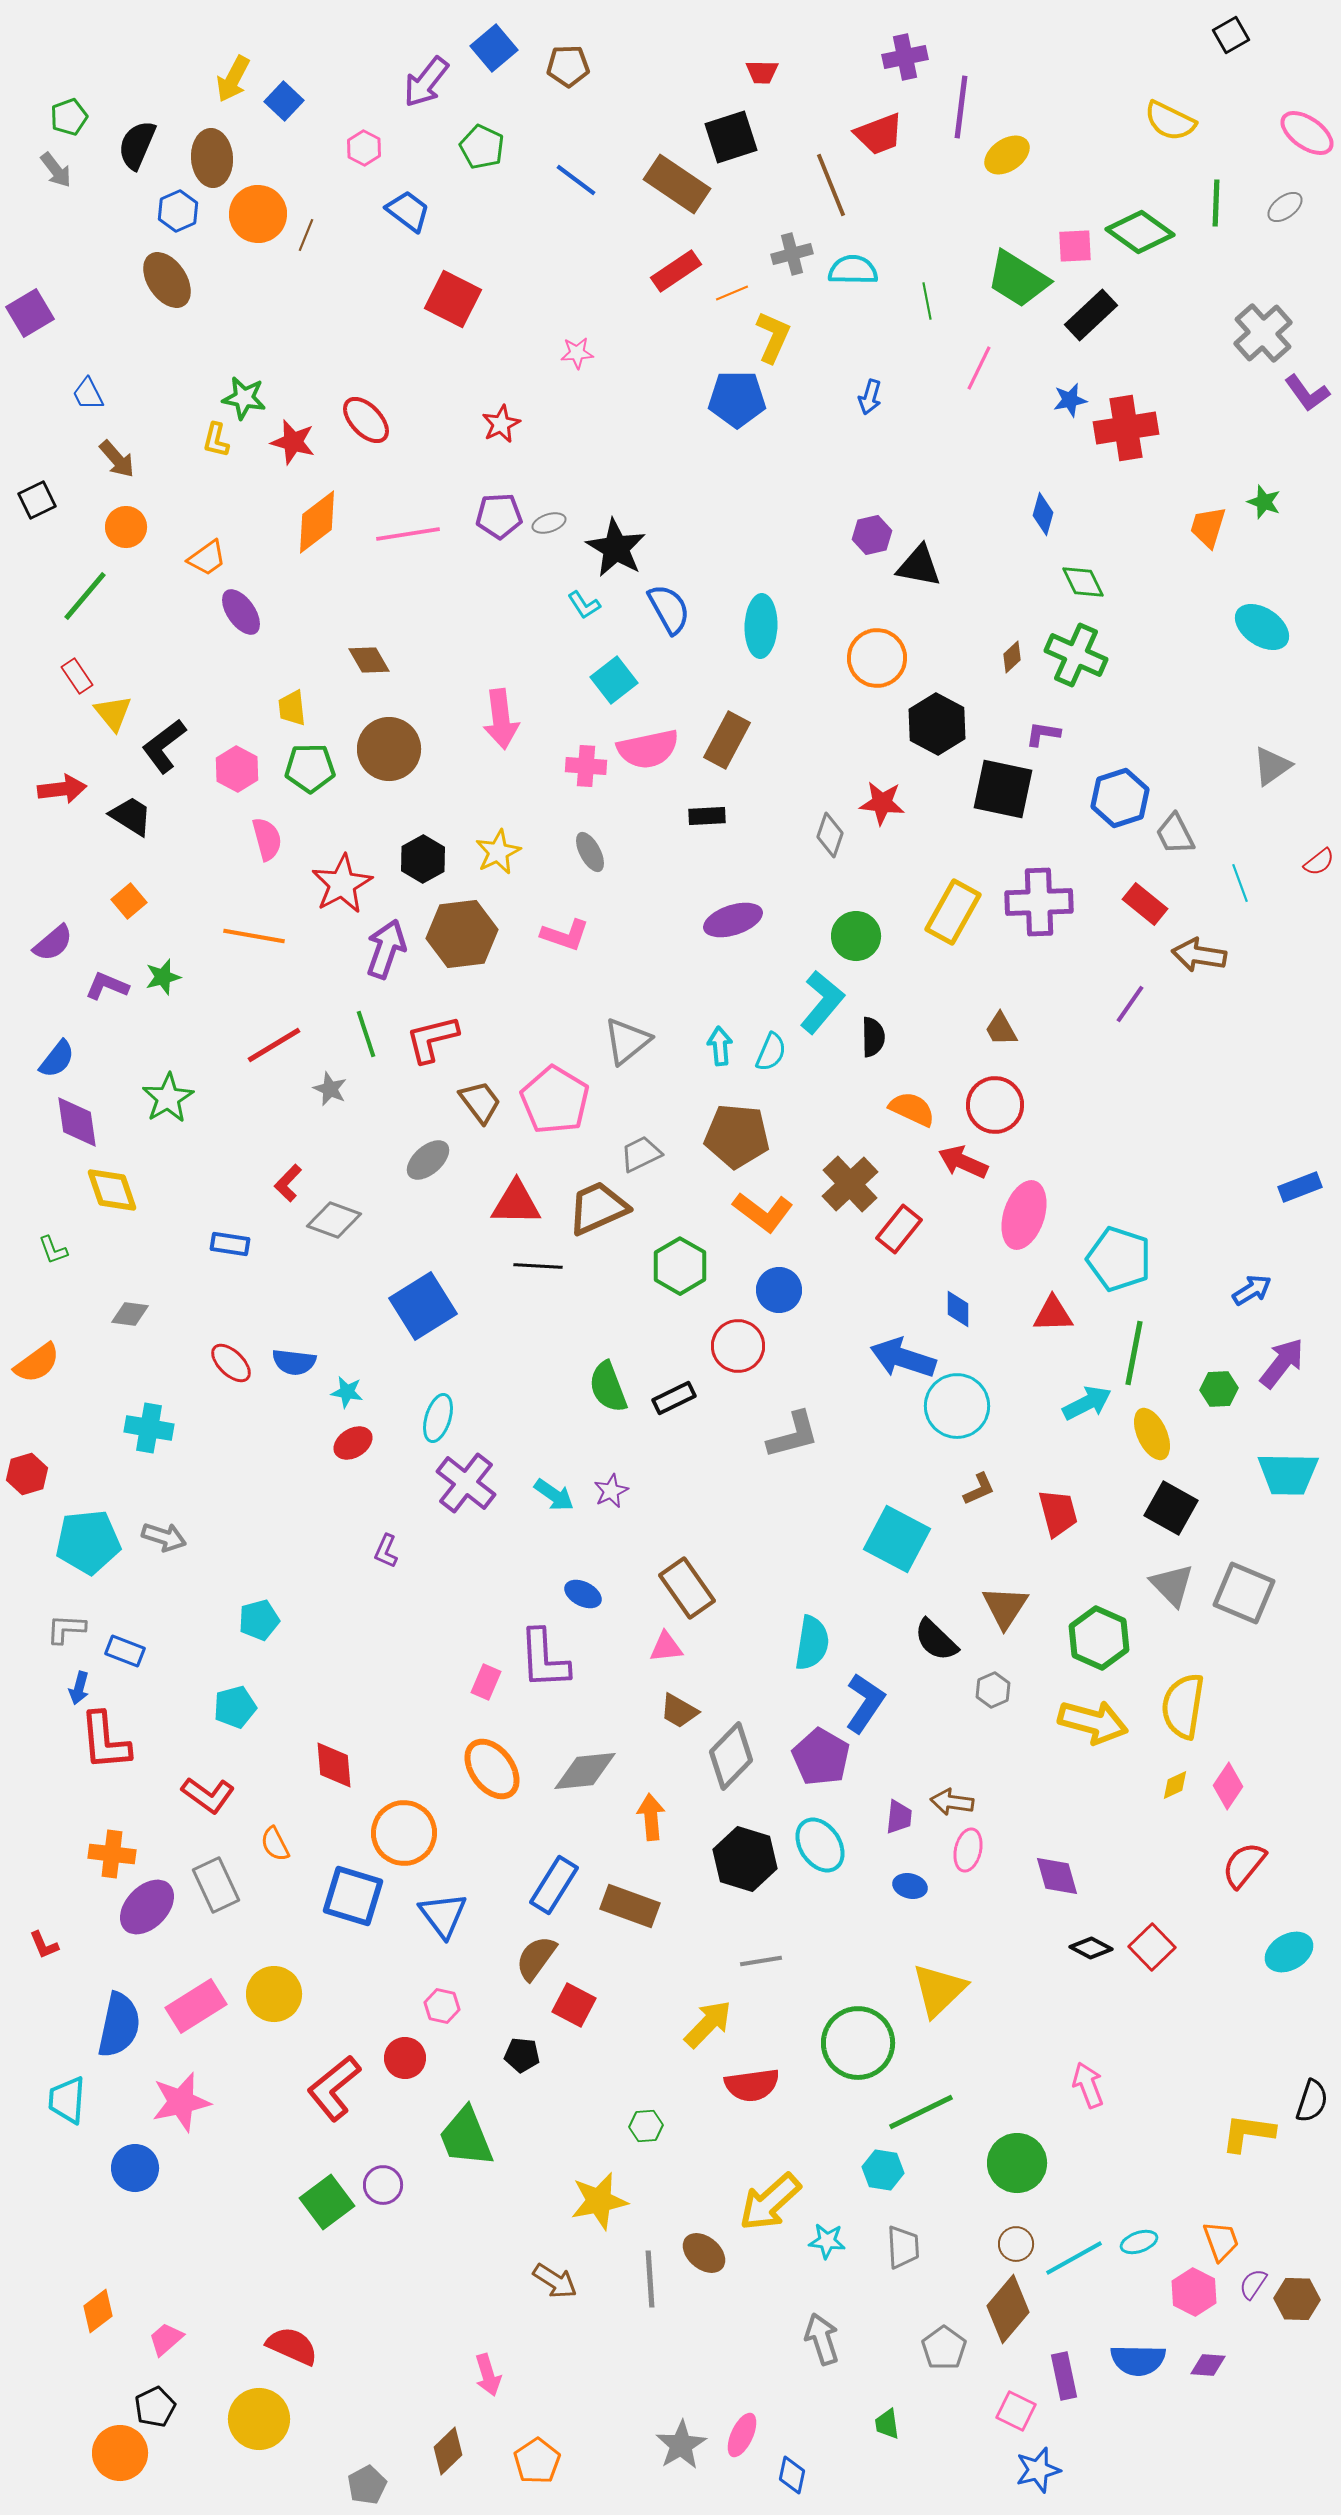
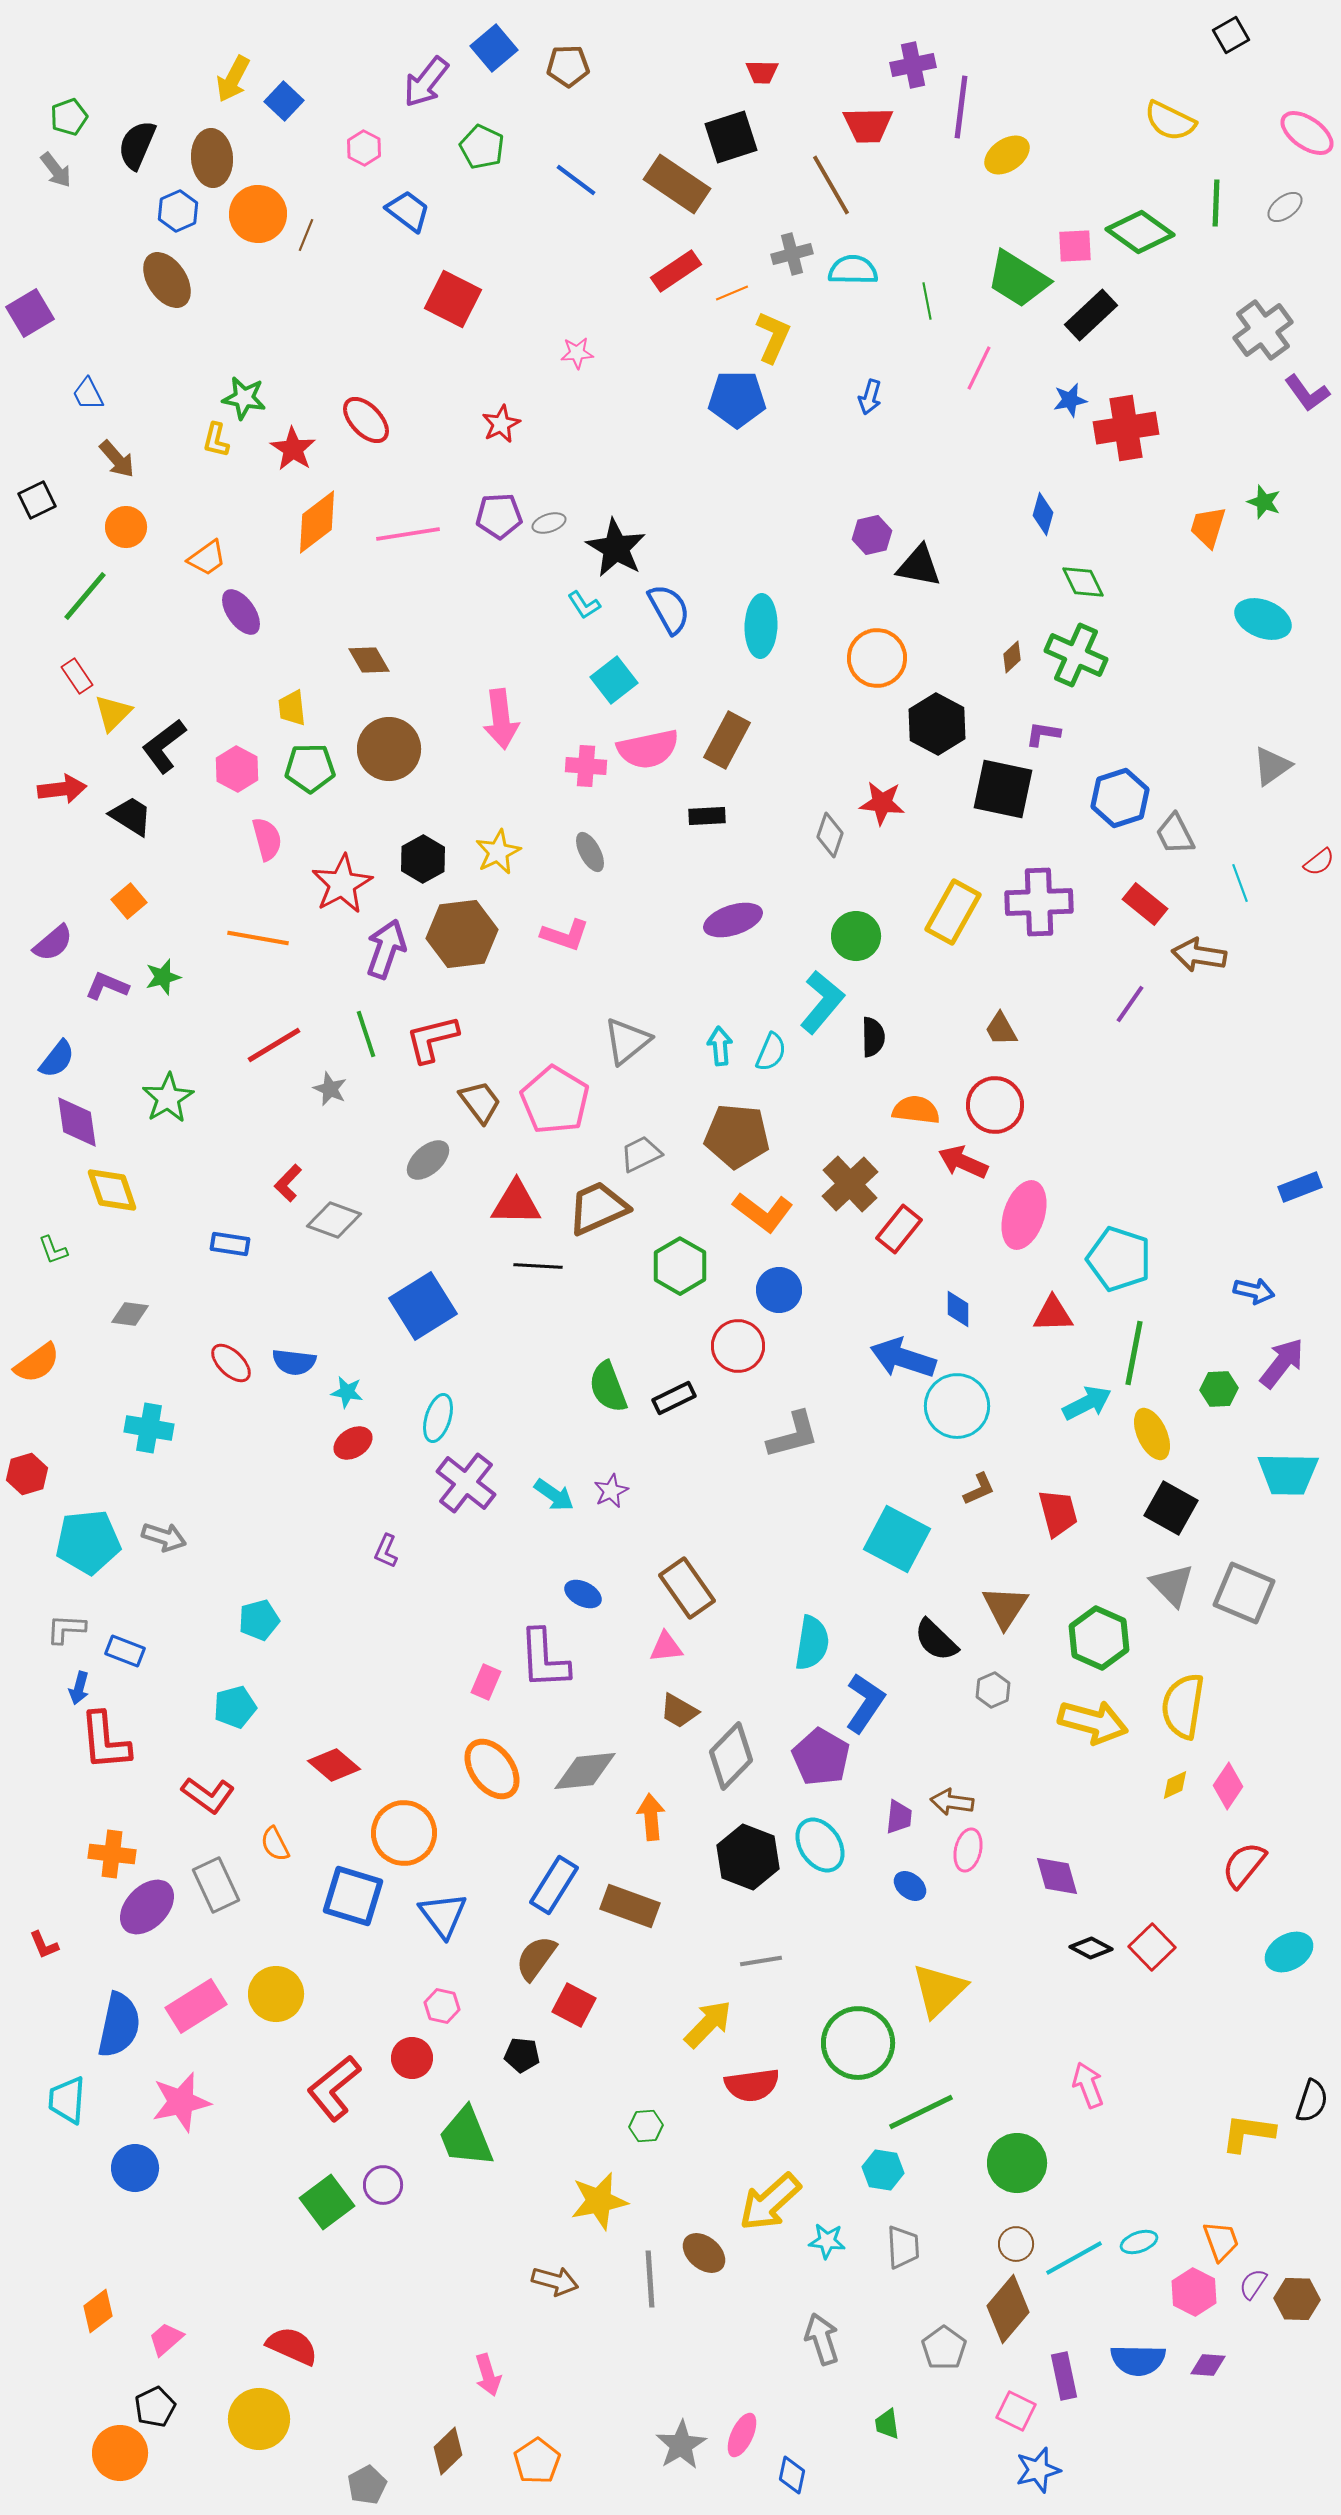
purple cross at (905, 57): moved 8 px right, 8 px down
red trapezoid at (879, 134): moved 11 px left, 9 px up; rotated 20 degrees clockwise
brown line at (831, 185): rotated 8 degrees counterclockwise
gray cross at (1263, 333): moved 3 px up; rotated 6 degrees clockwise
red star at (293, 442): moved 7 px down; rotated 18 degrees clockwise
cyan ellipse at (1262, 627): moved 1 px right, 8 px up; rotated 12 degrees counterclockwise
yellow triangle at (113, 713): rotated 24 degrees clockwise
orange line at (254, 936): moved 4 px right, 2 px down
orange semicircle at (912, 1109): moved 4 px right, 1 px down; rotated 18 degrees counterclockwise
blue arrow at (1252, 1290): moved 2 px right, 1 px down; rotated 45 degrees clockwise
red diamond at (334, 1765): rotated 45 degrees counterclockwise
black hexagon at (745, 1859): moved 3 px right, 2 px up; rotated 4 degrees clockwise
blue ellipse at (910, 1886): rotated 24 degrees clockwise
yellow circle at (274, 1994): moved 2 px right
red circle at (405, 2058): moved 7 px right
brown arrow at (555, 2281): rotated 18 degrees counterclockwise
